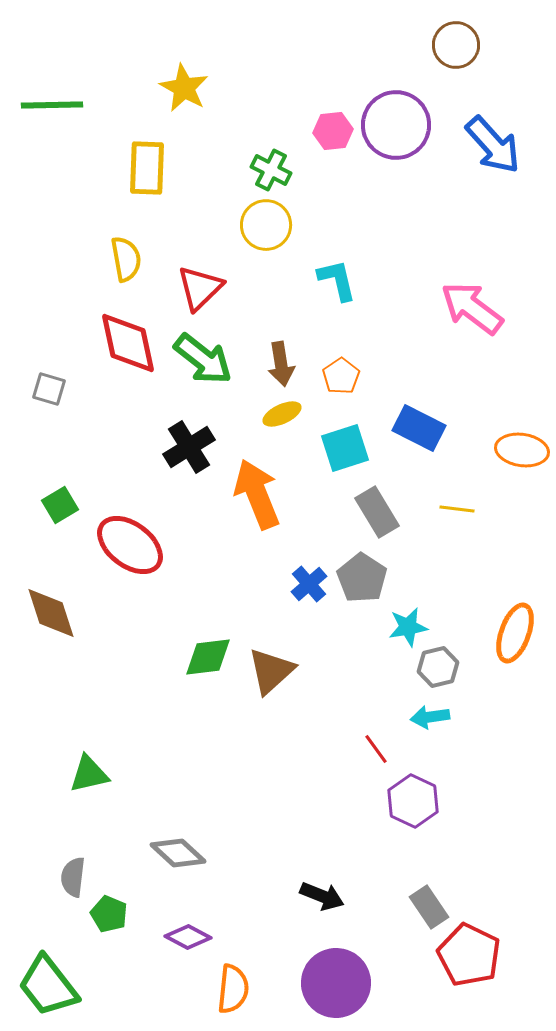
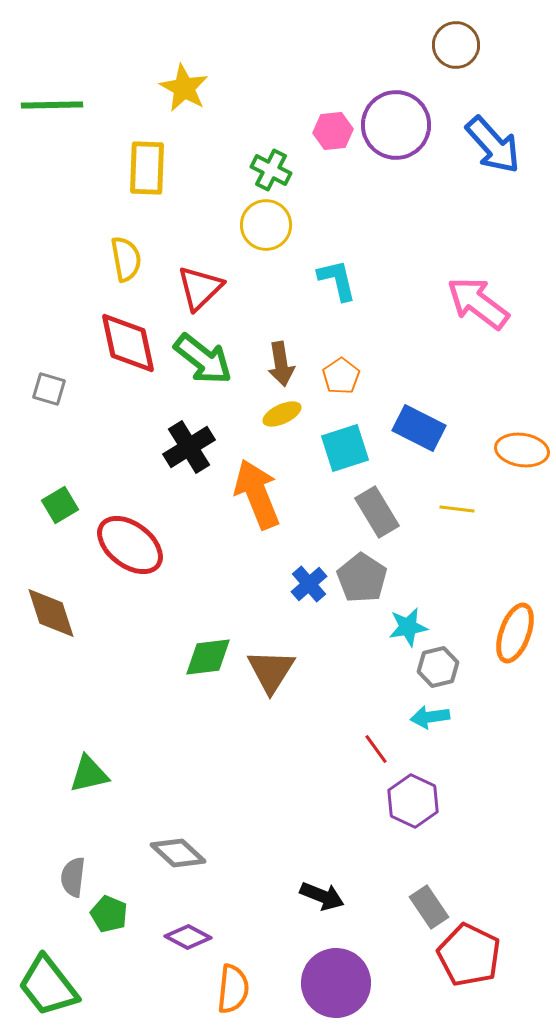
pink arrow at (472, 308): moved 6 px right, 5 px up
brown triangle at (271, 671): rotated 16 degrees counterclockwise
